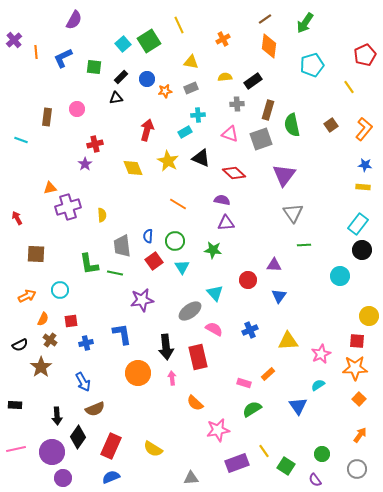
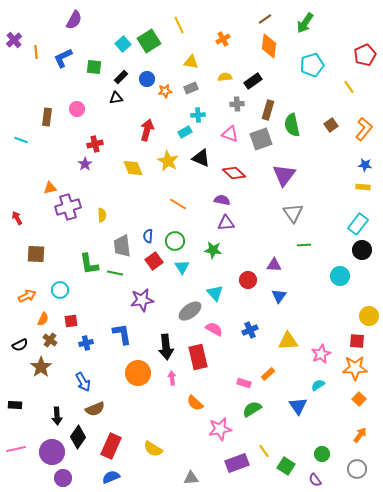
pink star at (218, 430): moved 2 px right, 1 px up
